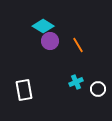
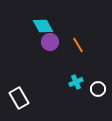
cyan diamond: rotated 30 degrees clockwise
purple circle: moved 1 px down
white rectangle: moved 5 px left, 8 px down; rotated 20 degrees counterclockwise
